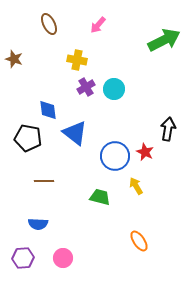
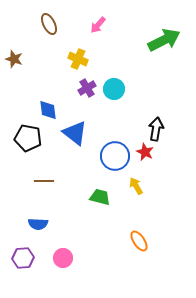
yellow cross: moved 1 px right, 1 px up; rotated 12 degrees clockwise
purple cross: moved 1 px right, 1 px down
black arrow: moved 12 px left
